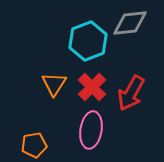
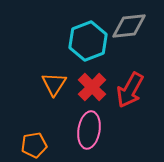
gray diamond: moved 1 px left, 3 px down
red arrow: moved 1 px left, 3 px up
pink ellipse: moved 2 px left
